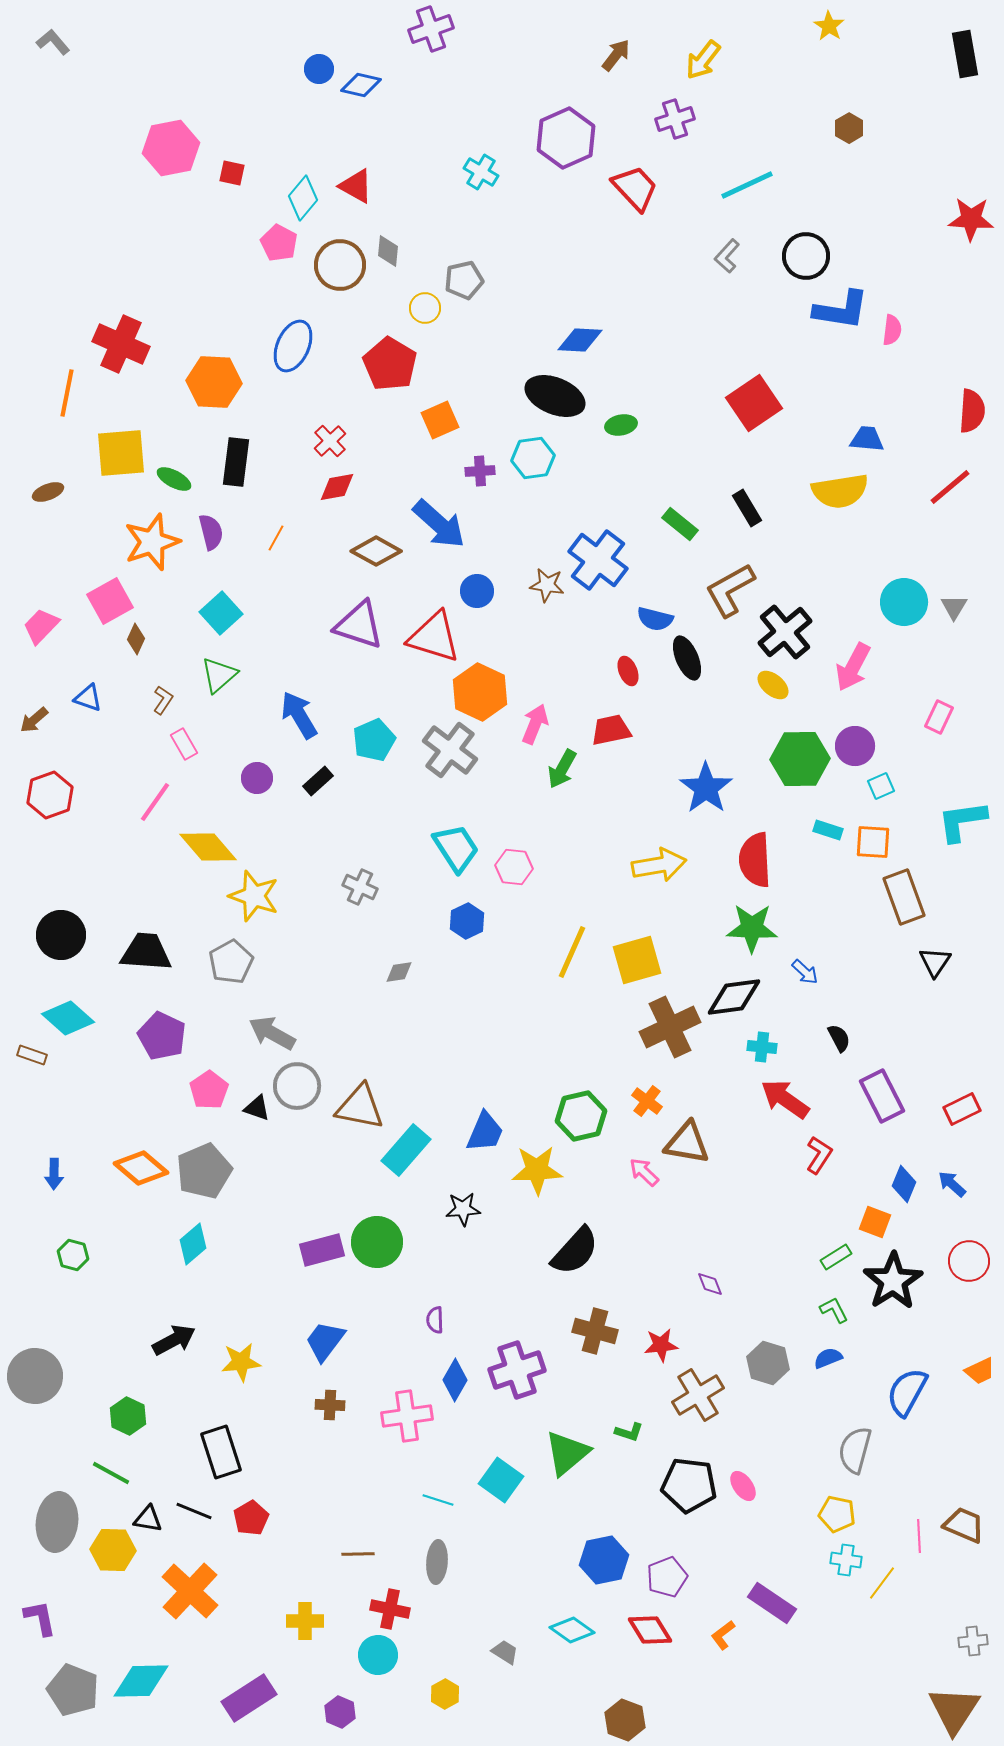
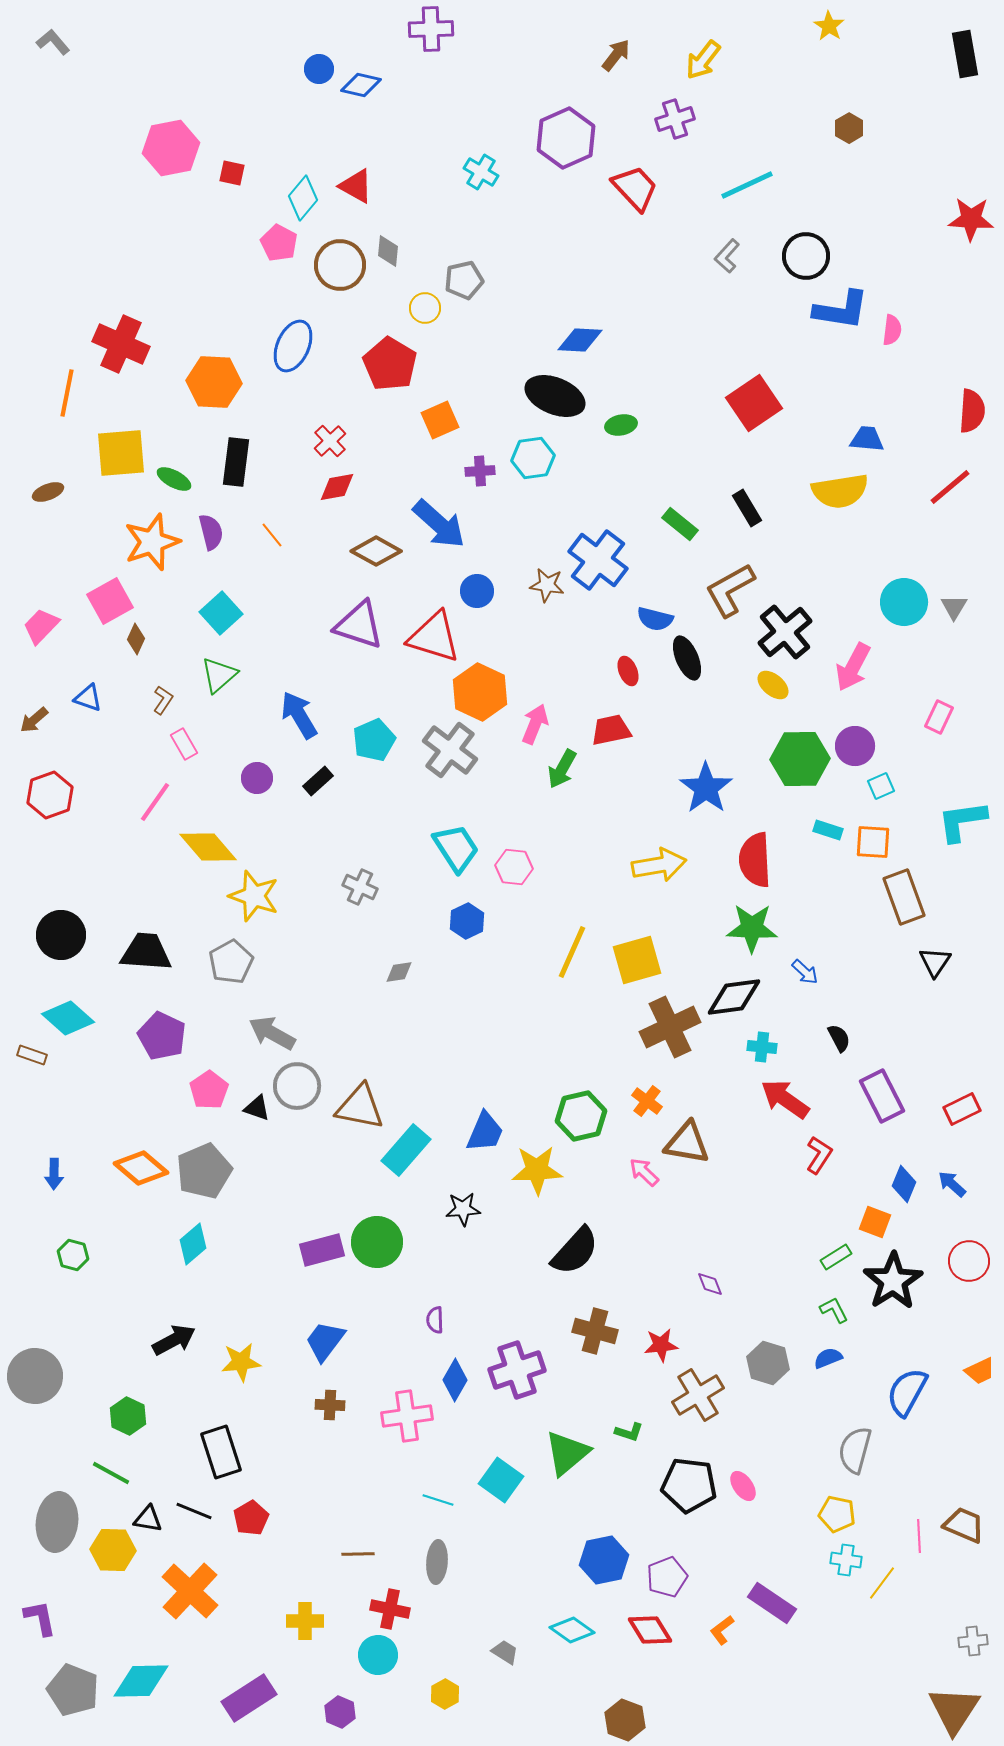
purple cross at (431, 29): rotated 18 degrees clockwise
orange line at (276, 538): moved 4 px left, 3 px up; rotated 68 degrees counterclockwise
orange L-shape at (723, 1635): moved 1 px left, 5 px up
